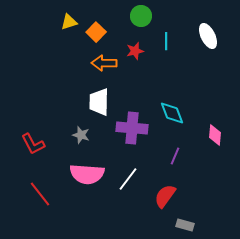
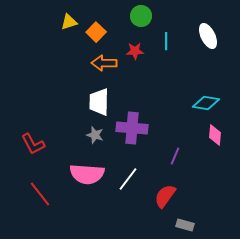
red star: rotated 12 degrees clockwise
cyan diamond: moved 34 px right, 10 px up; rotated 60 degrees counterclockwise
gray star: moved 14 px right
